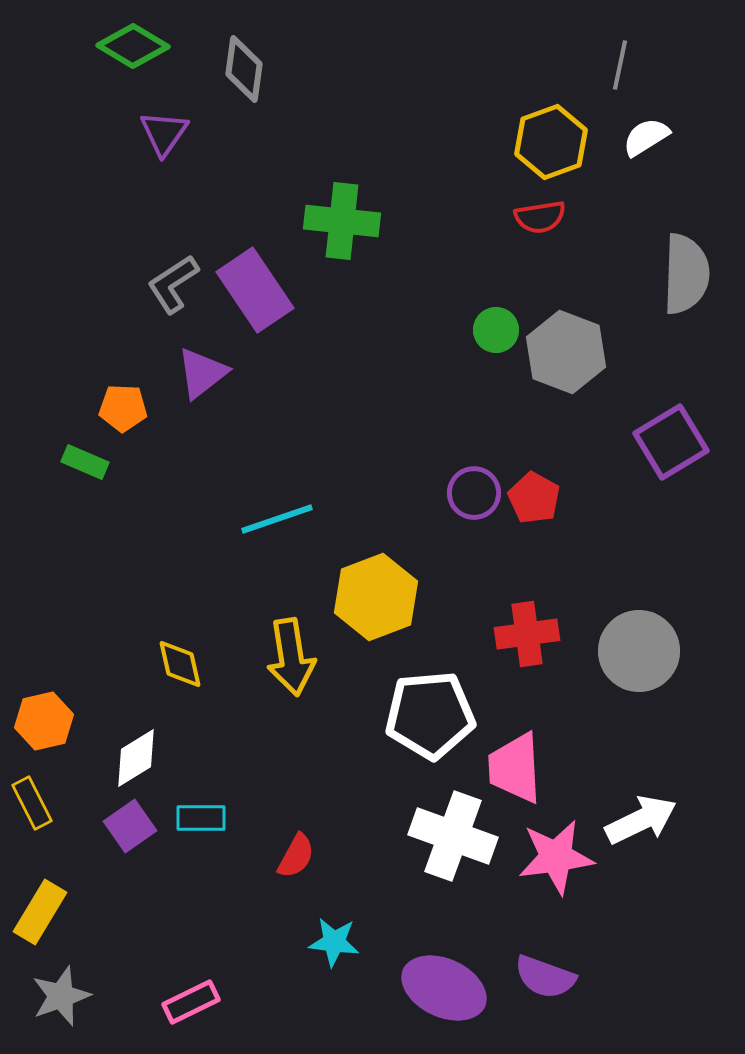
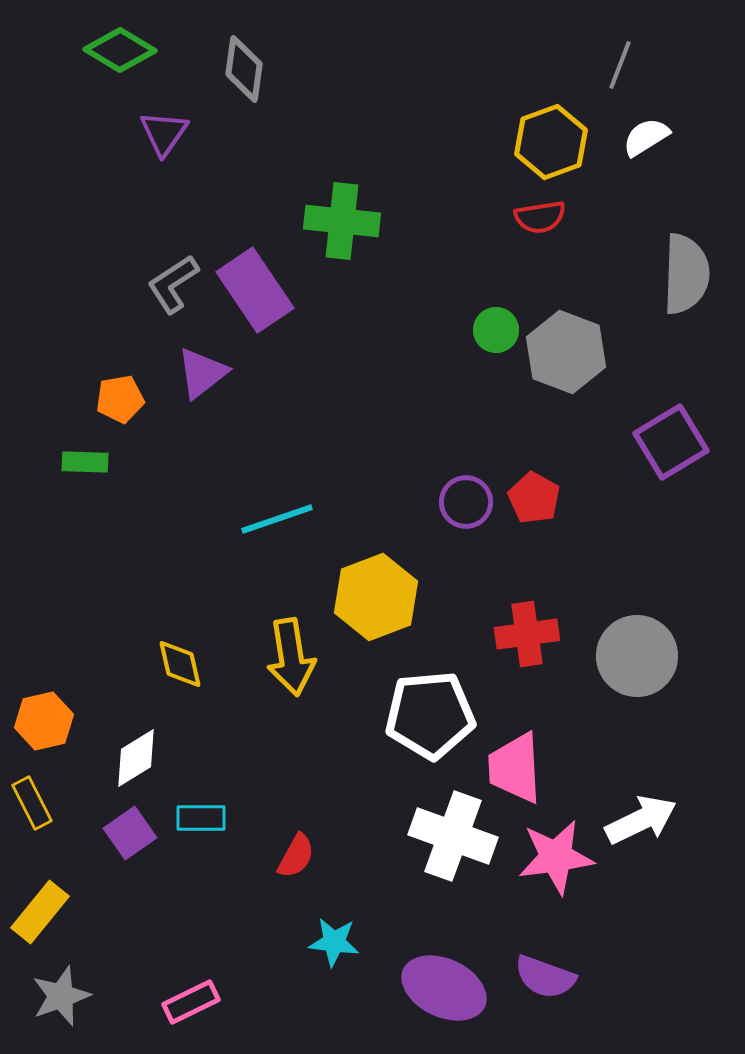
green diamond at (133, 46): moved 13 px left, 4 px down
gray line at (620, 65): rotated 9 degrees clockwise
orange pentagon at (123, 408): moved 3 px left, 9 px up; rotated 12 degrees counterclockwise
green rectangle at (85, 462): rotated 21 degrees counterclockwise
purple circle at (474, 493): moved 8 px left, 9 px down
gray circle at (639, 651): moved 2 px left, 5 px down
purple square at (130, 826): moved 7 px down
yellow rectangle at (40, 912): rotated 8 degrees clockwise
